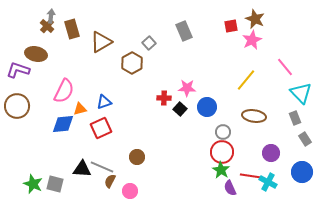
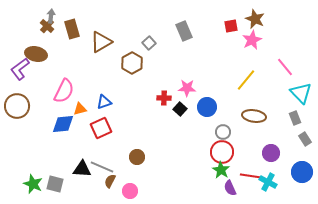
purple L-shape at (18, 70): moved 2 px right, 1 px up; rotated 55 degrees counterclockwise
